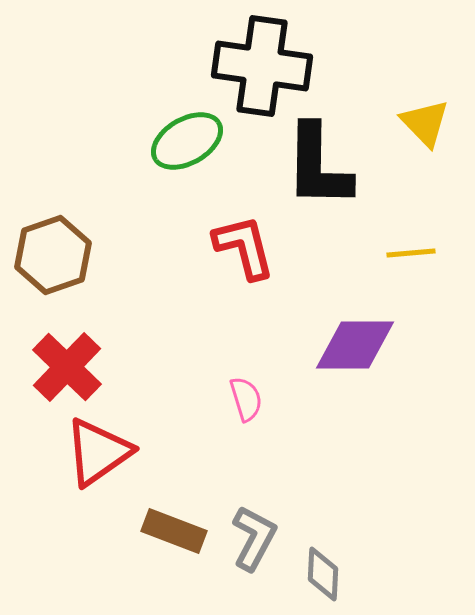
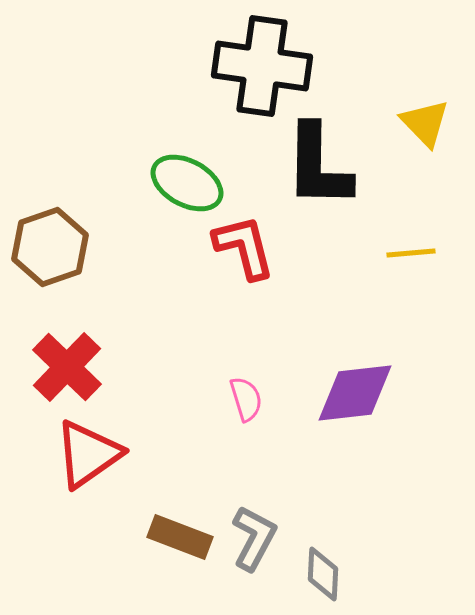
green ellipse: moved 42 px down; rotated 58 degrees clockwise
brown hexagon: moved 3 px left, 8 px up
purple diamond: moved 48 px down; rotated 6 degrees counterclockwise
red triangle: moved 10 px left, 2 px down
brown rectangle: moved 6 px right, 6 px down
